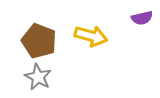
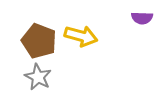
purple semicircle: rotated 15 degrees clockwise
yellow arrow: moved 10 px left
